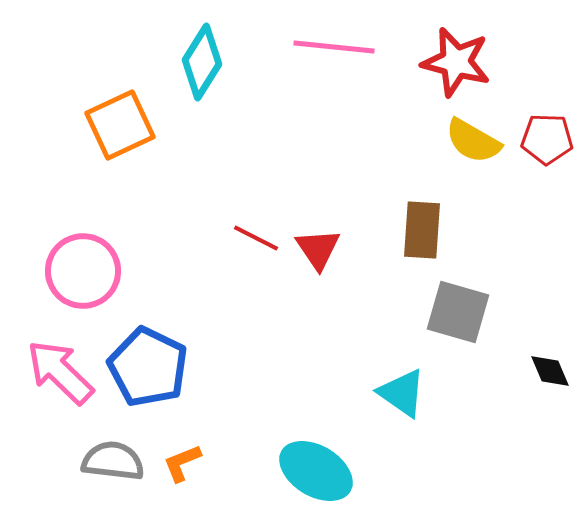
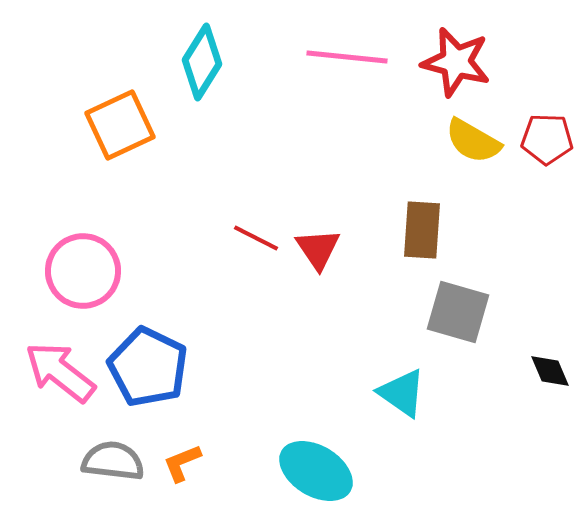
pink line: moved 13 px right, 10 px down
pink arrow: rotated 6 degrees counterclockwise
